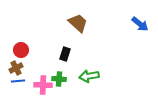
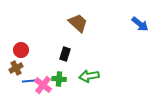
blue line: moved 11 px right
pink cross: rotated 36 degrees clockwise
